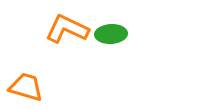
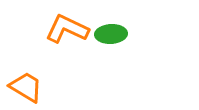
orange trapezoid: rotated 15 degrees clockwise
